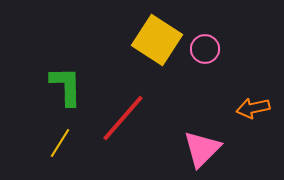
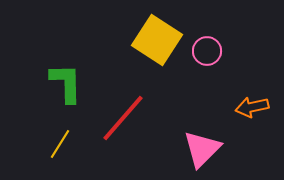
pink circle: moved 2 px right, 2 px down
green L-shape: moved 3 px up
orange arrow: moved 1 px left, 1 px up
yellow line: moved 1 px down
